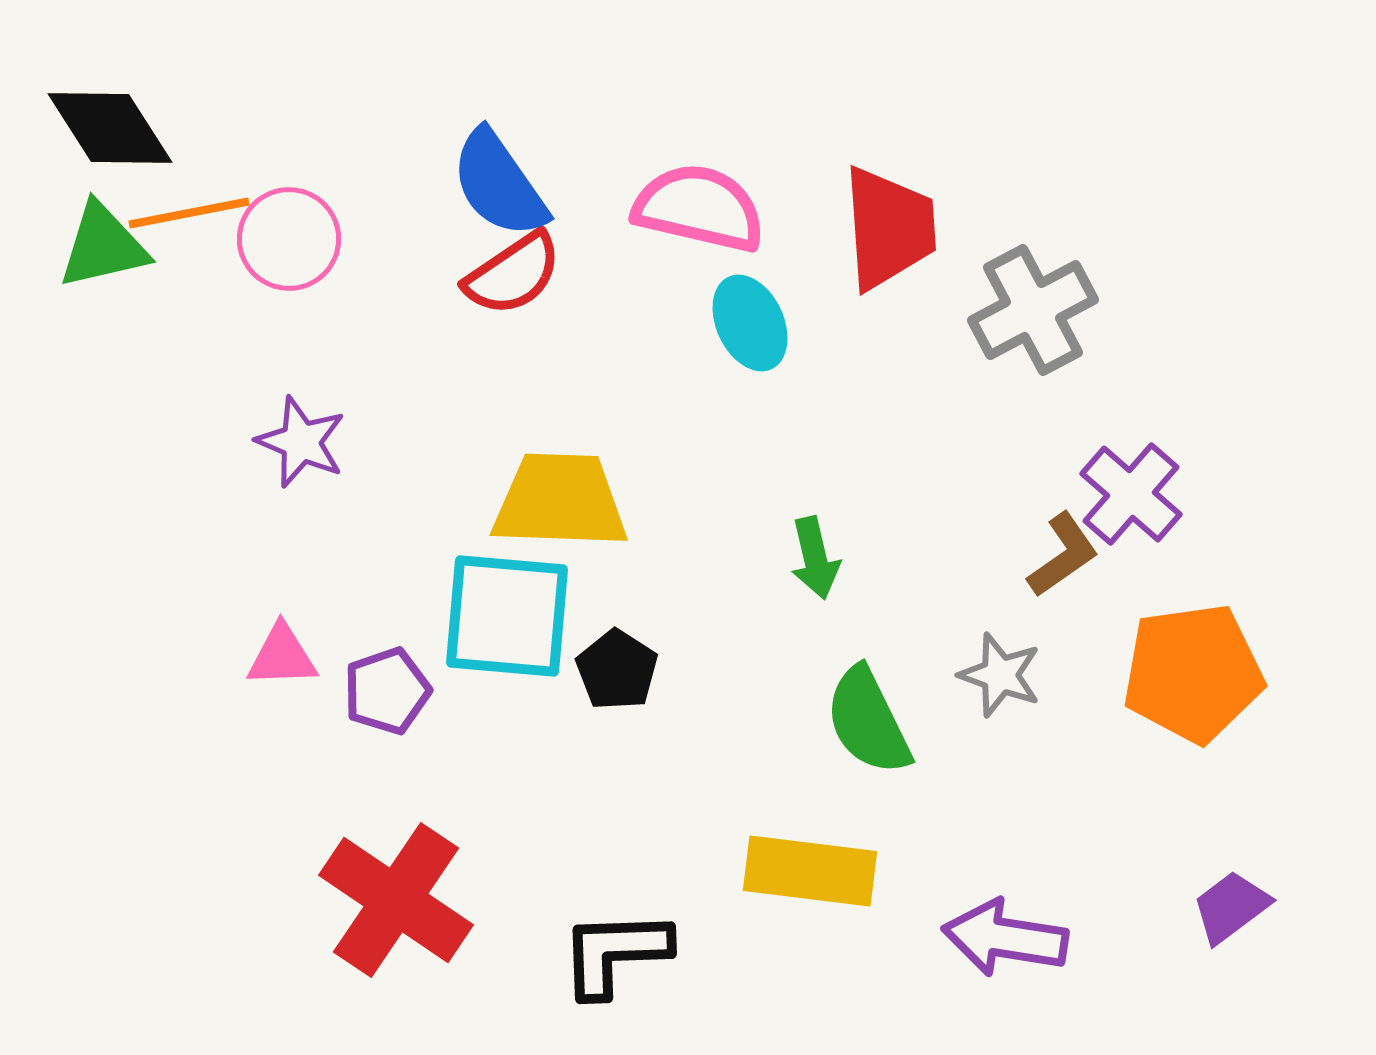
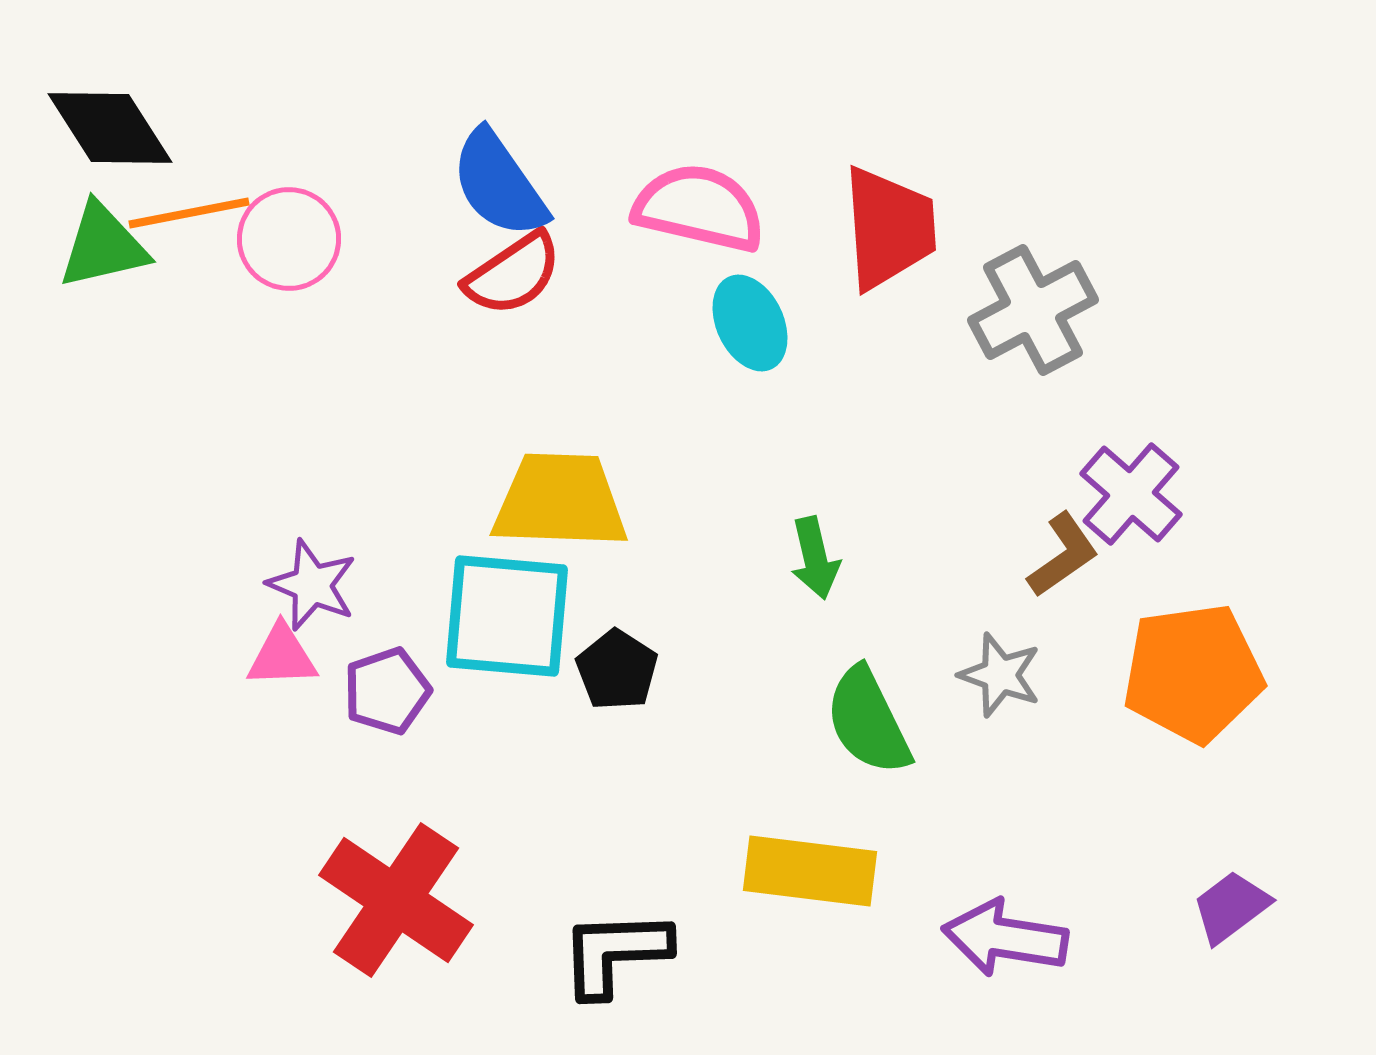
purple star: moved 11 px right, 143 px down
